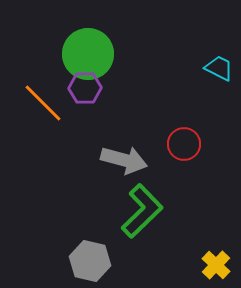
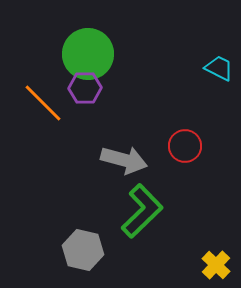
red circle: moved 1 px right, 2 px down
gray hexagon: moved 7 px left, 11 px up
